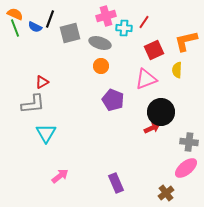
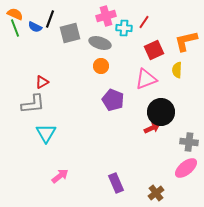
brown cross: moved 10 px left
